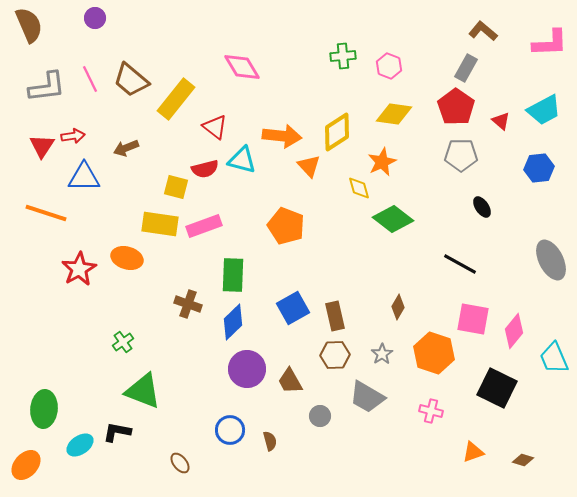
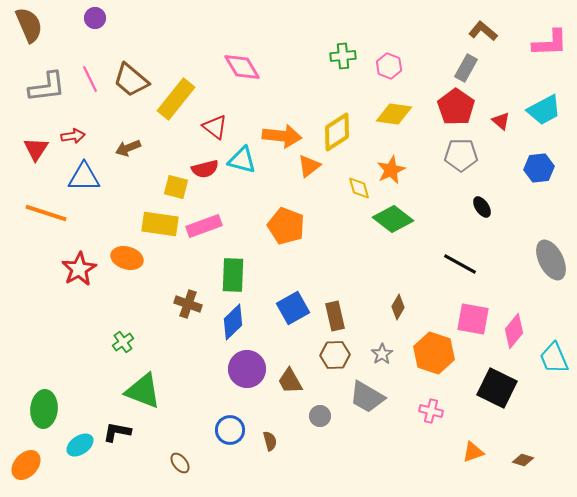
red triangle at (42, 146): moved 6 px left, 3 px down
brown arrow at (126, 148): moved 2 px right
orange star at (382, 162): moved 9 px right, 8 px down
orange triangle at (309, 166): rotated 35 degrees clockwise
